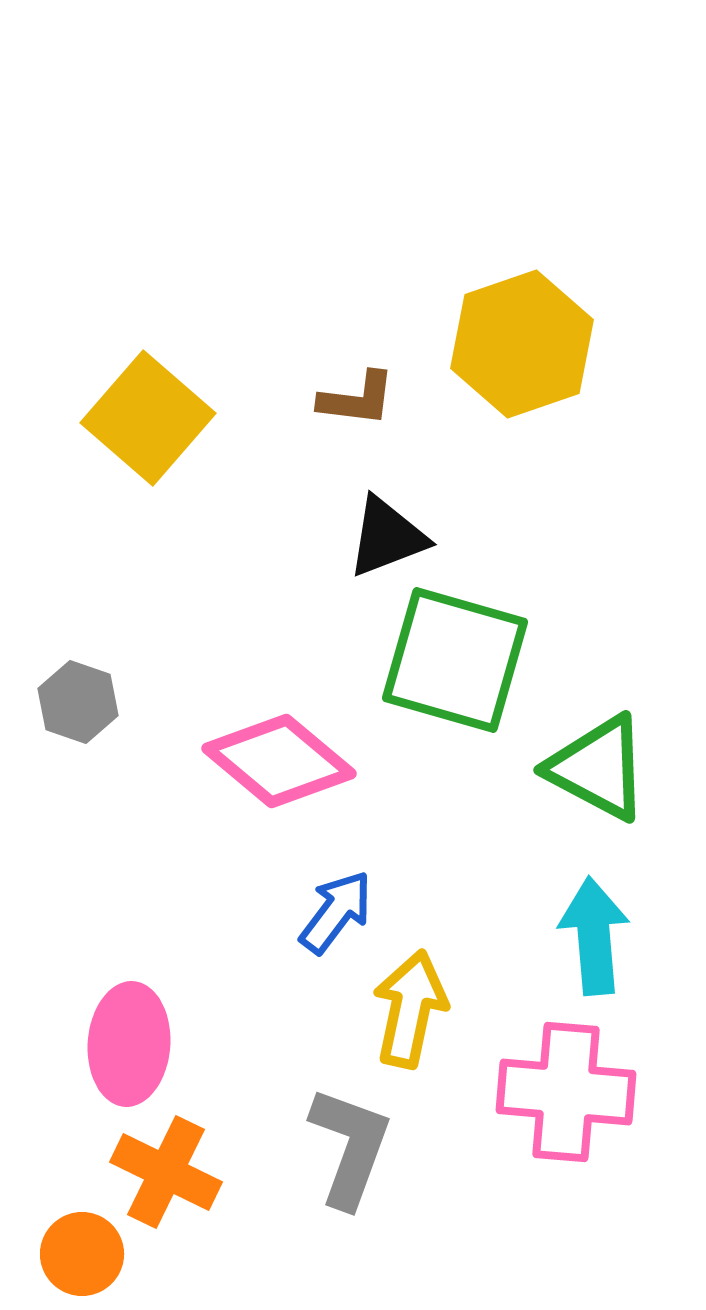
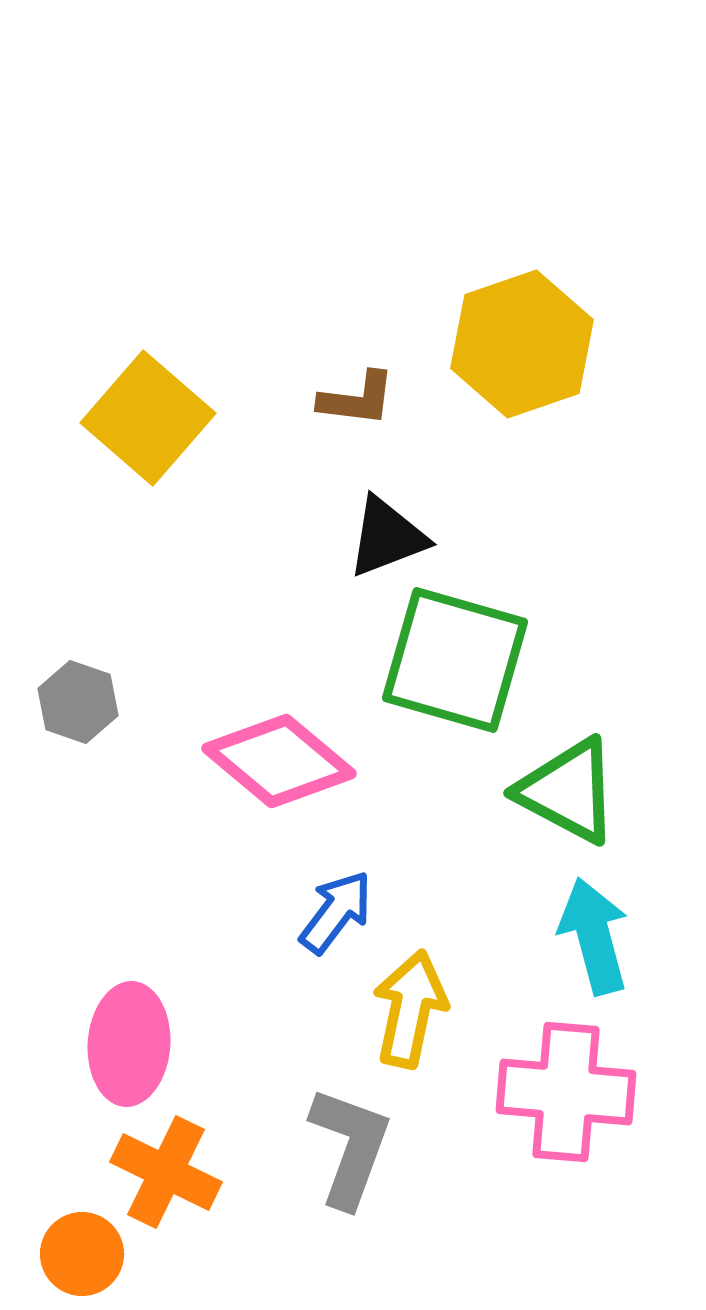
green triangle: moved 30 px left, 23 px down
cyan arrow: rotated 10 degrees counterclockwise
